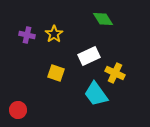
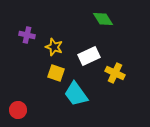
yellow star: moved 13 px down; rotated 18 degrees counterclockwise
cyan trapezoid: moved 20 px left
